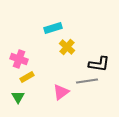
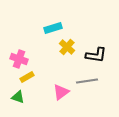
black L-shape: moved 3 px left, 9 px up
green triangle: rotated 40 degrees counterclockwise
